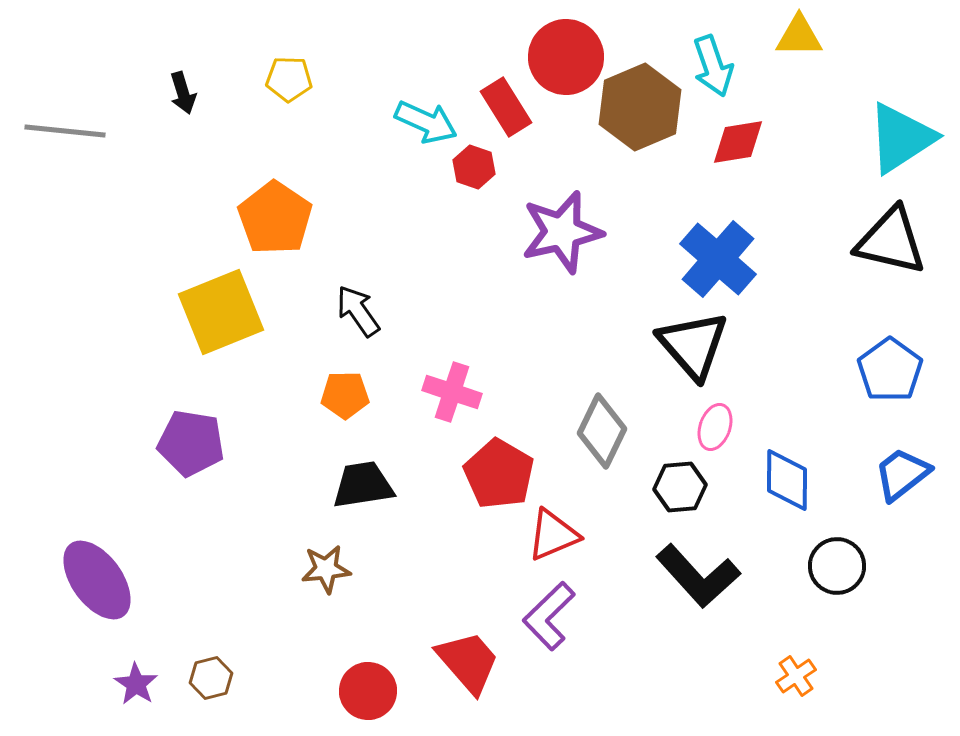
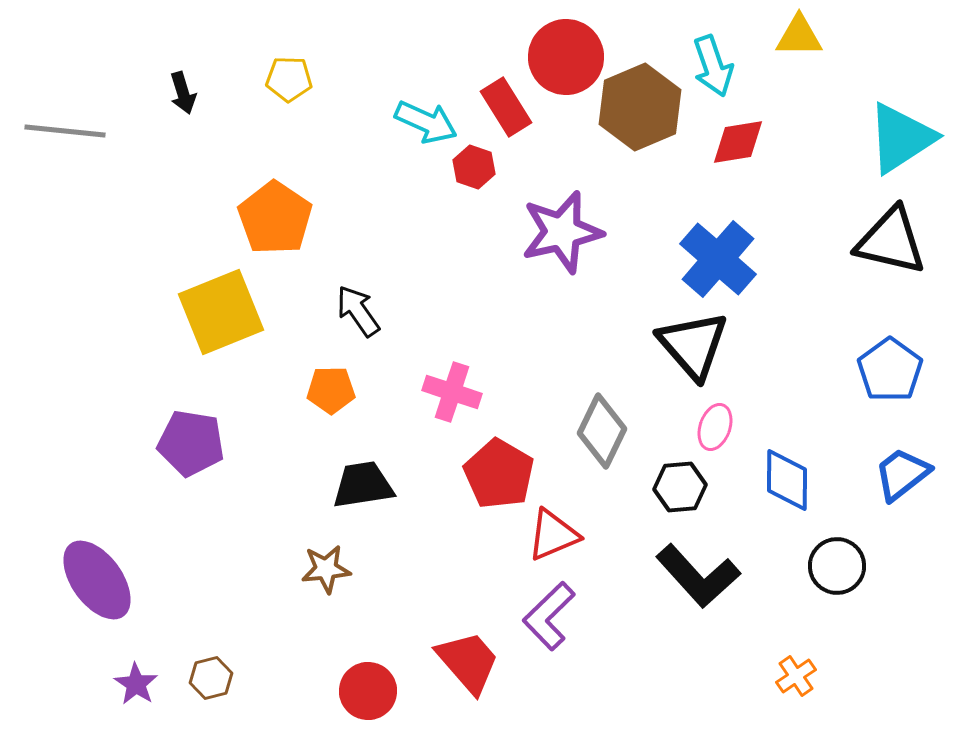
orange pentagon at (345, 395): moved 14 px left, 5 px up
